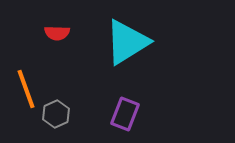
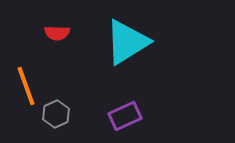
orange line: moved 3 px up
purple rectangle: moved 2 px down; rotated 44 degrees clockwise
